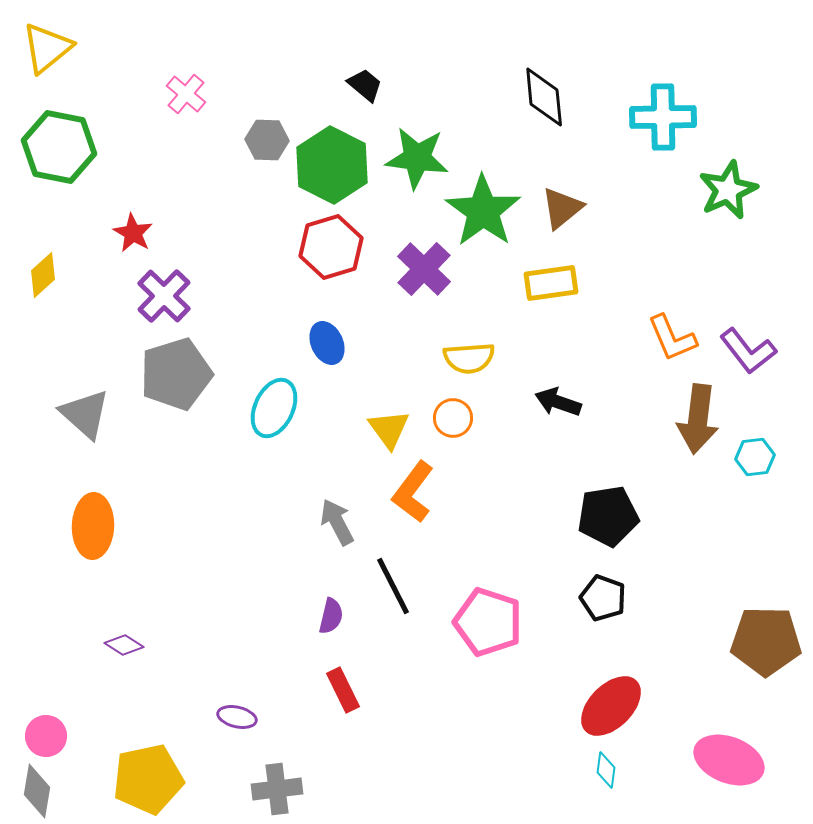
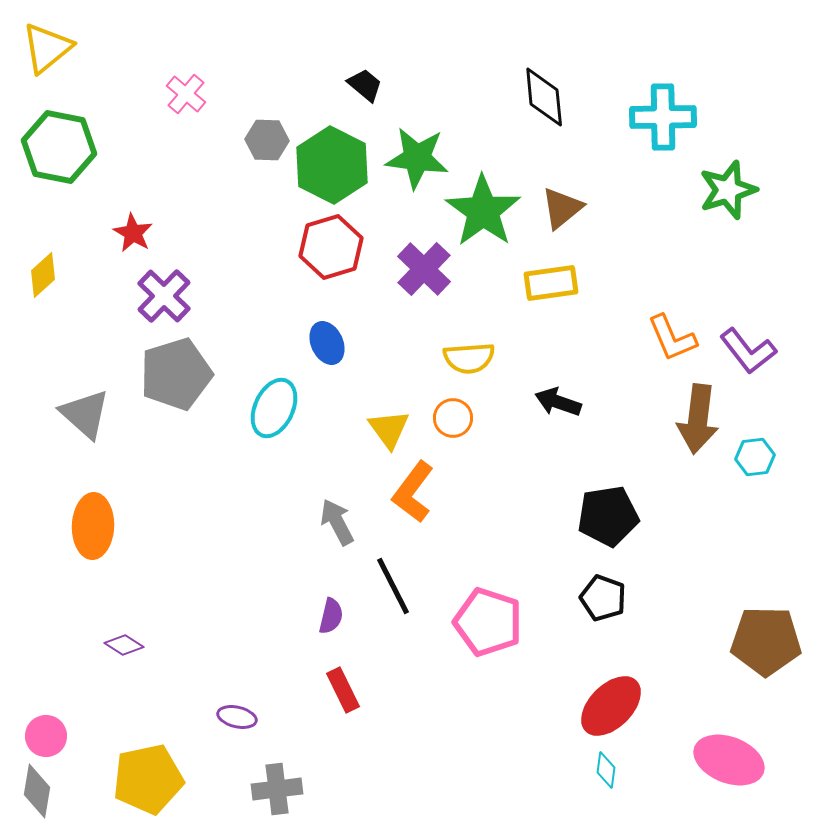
green star at (728, 190): rotated 6 degrees clockwise
